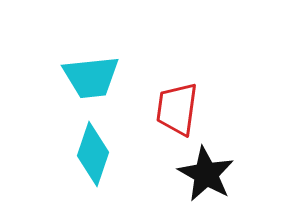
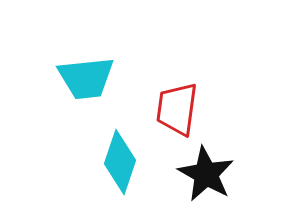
cyan trapezoid: moved 5 px left, 1 px down
cyan diamond: moved 27 px right, 8 px down
